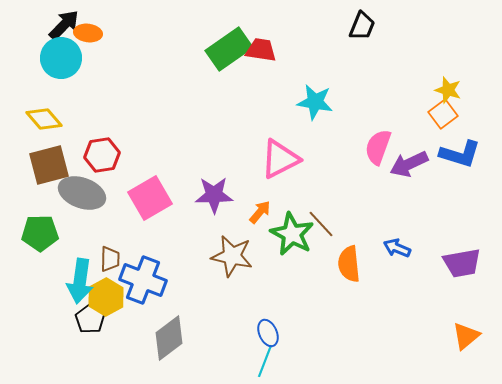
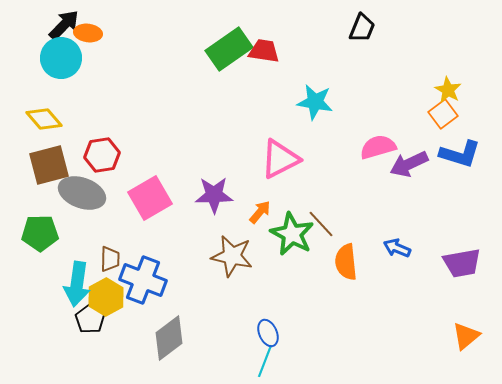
black trapezoid: moved 2 px down
red trapezoid: moved 3 px right, 1 px down
yellow star: rotated 12 degrees clockwise
pink semicircle: rotated 54 degrees clockwise
orange semicircle: moved 3 px left, 2 px up
cyan arrow: moved 3 px left, 3 px down
